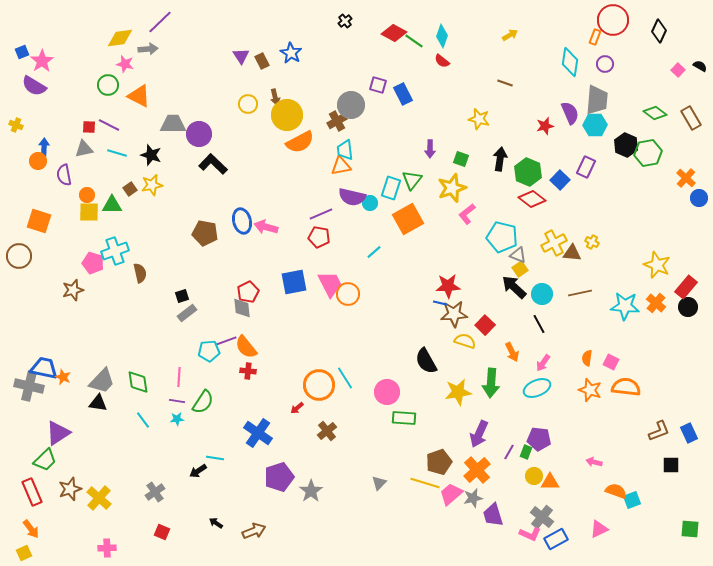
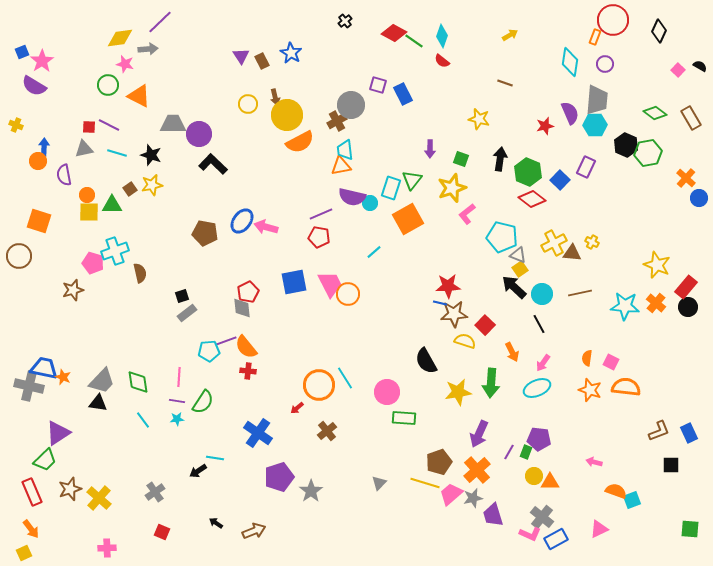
blue ellipse at (242, 221): rotated 50 degrees clockwise
